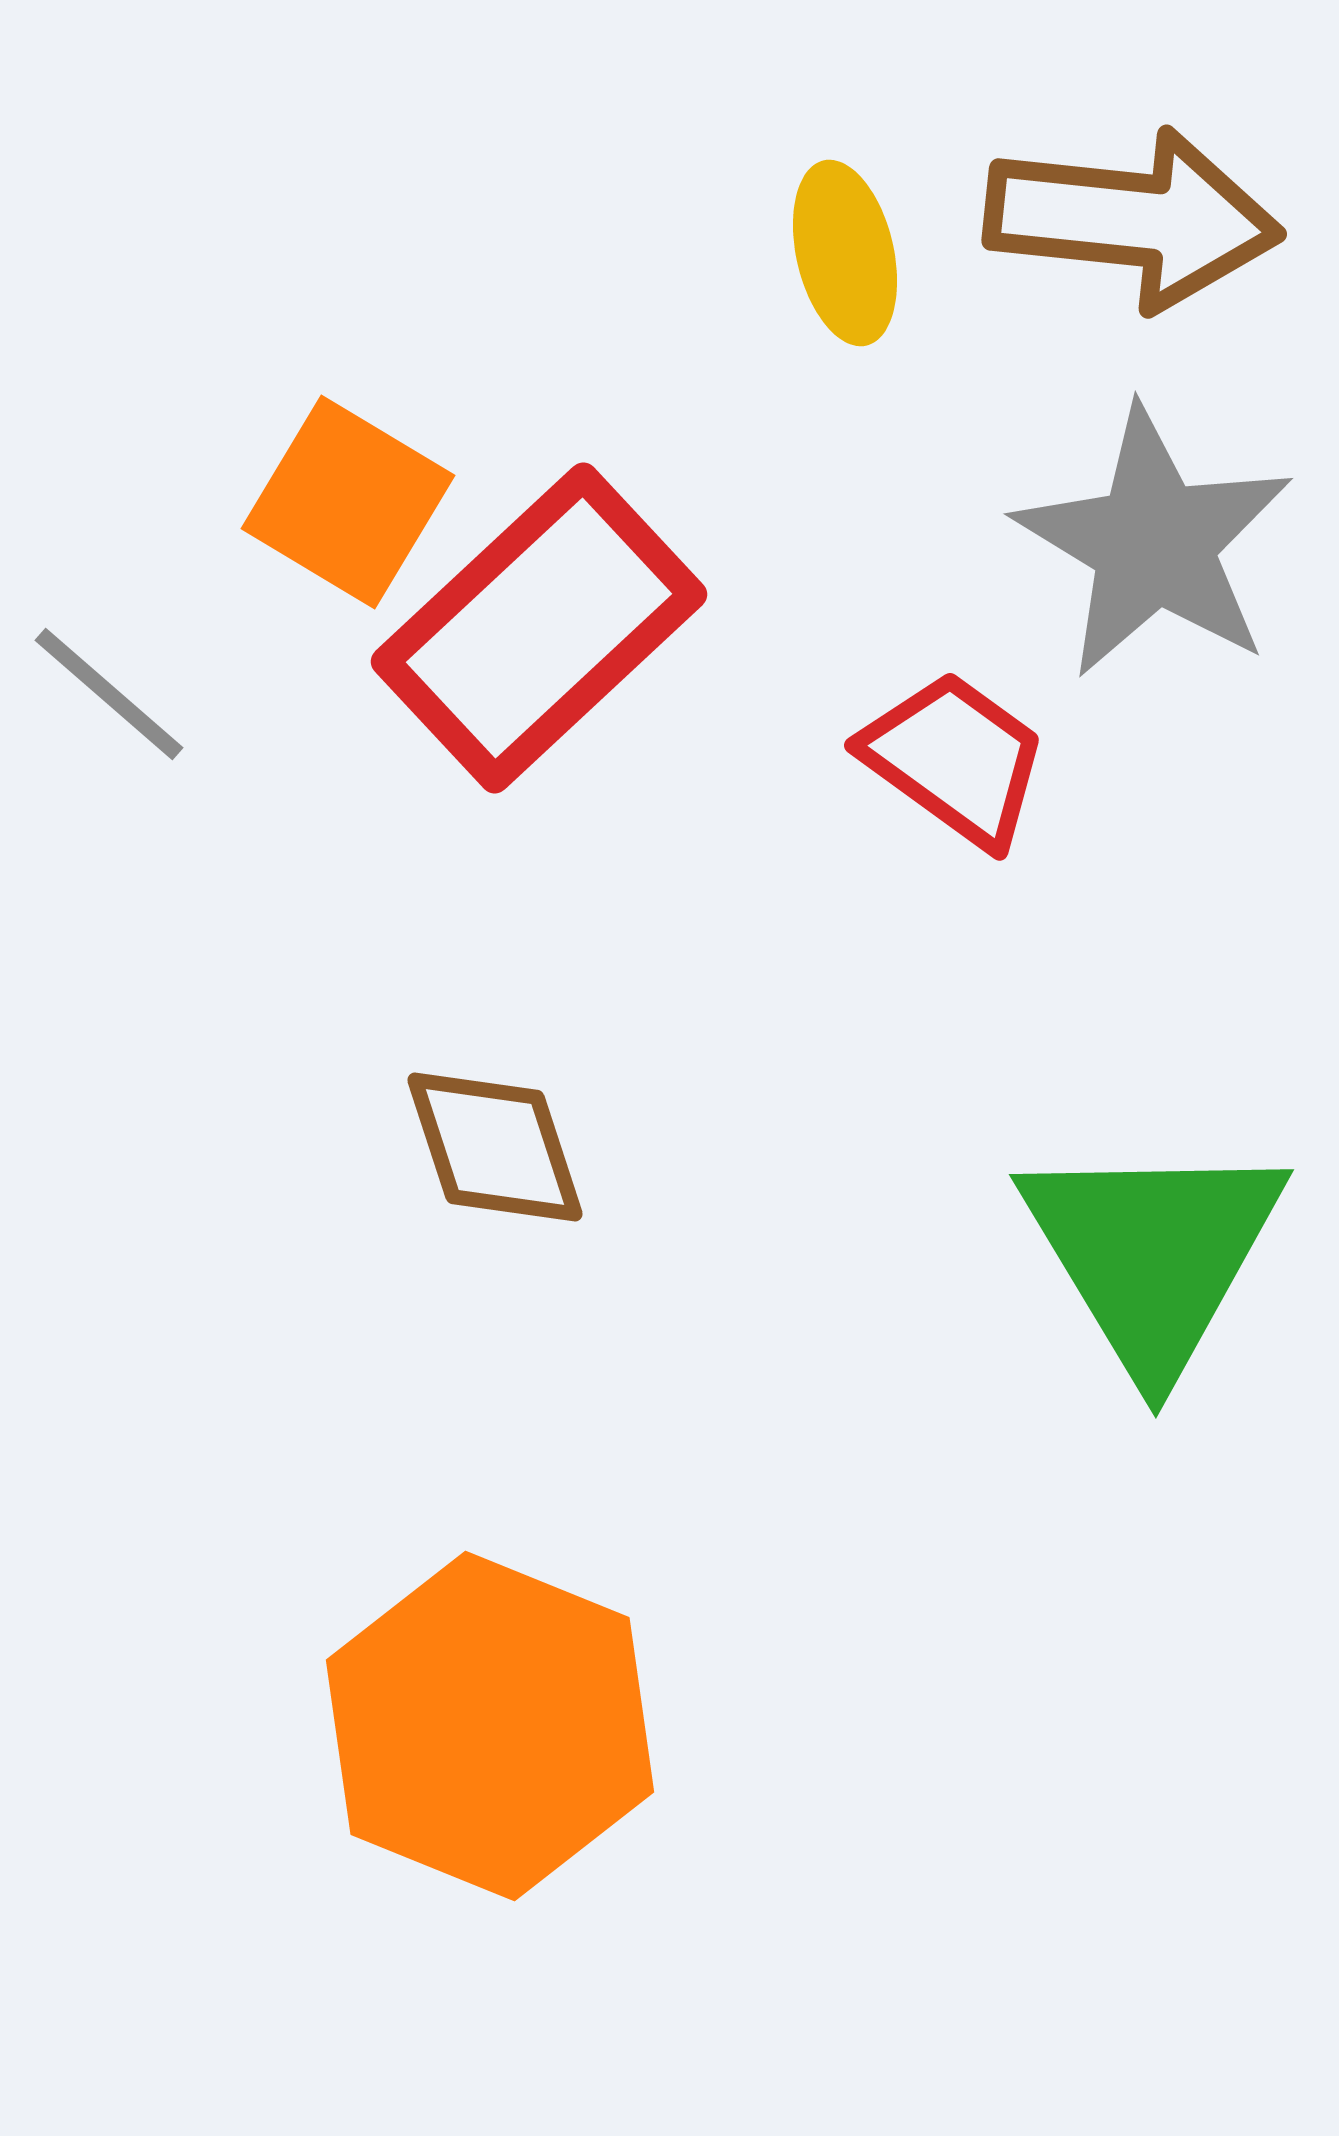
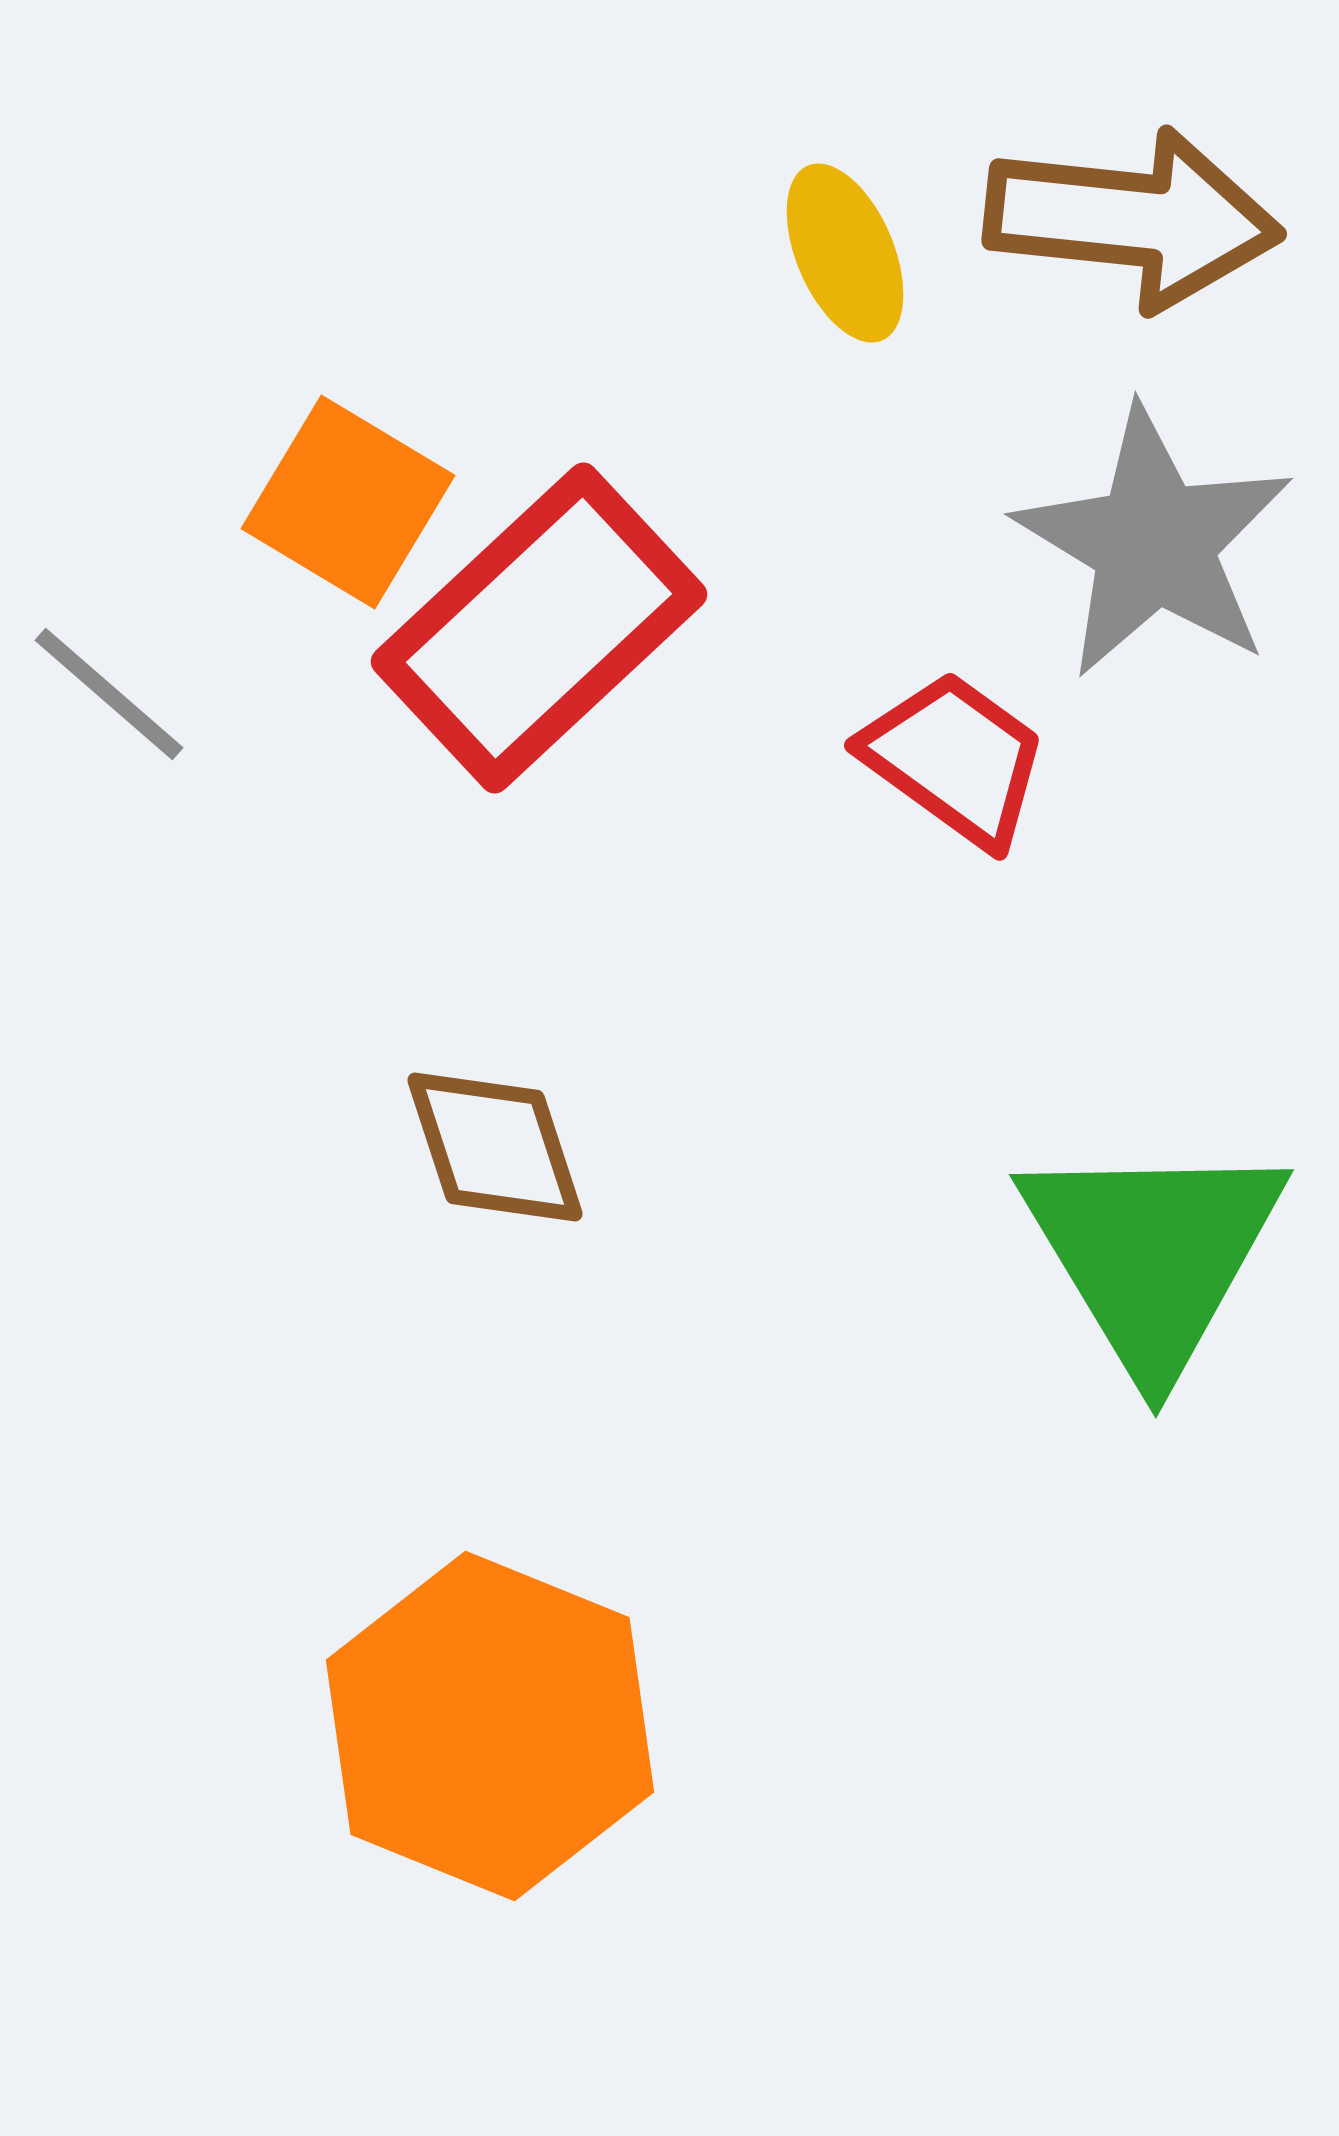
yellow ellipse: rotated 10 degrees counterclockwise
